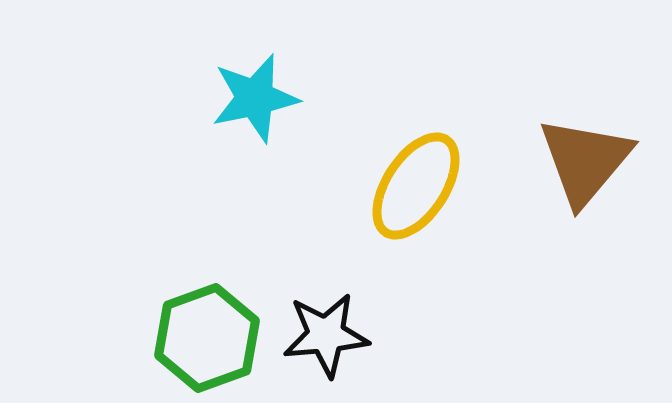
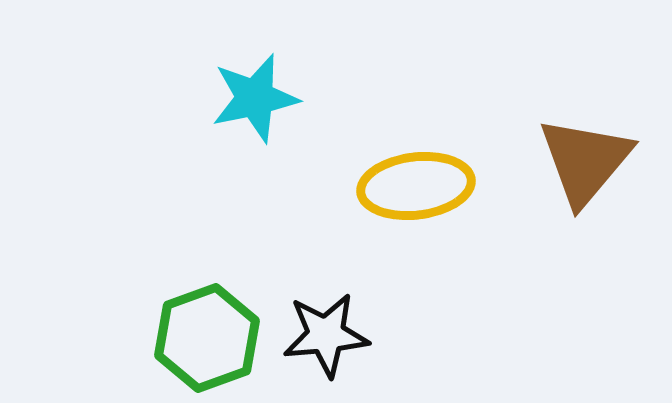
yellow ellipse: rotated 50 degrees clockwise
